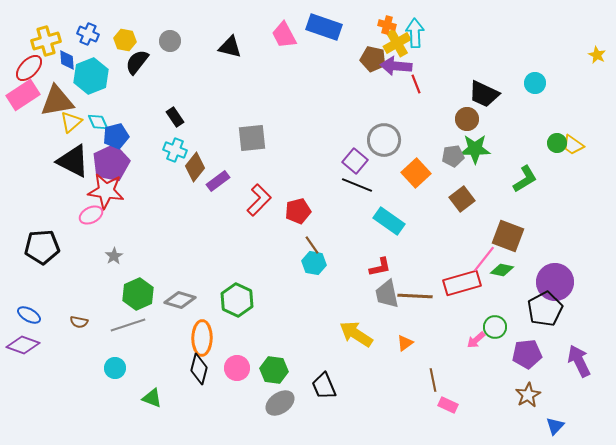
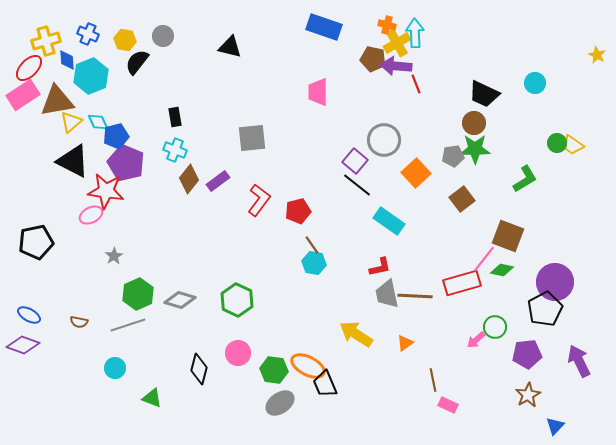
pink trapezoid at (284, 35): moved 34 px right, 57 px down; rotated 28 degrees clockwise
gray circle at (170, 41): moved 7 px left, 5 px up
black rectangle at (175, 117): rotated 24 degrees clockwise
brown circle at (467, 119): moved 7 px right, 4 px down
purple pentagon at (111, 163): moved 15 px right; rotated 24 degrees counterclockwise
brown diamond at (195, 167): moved 6 px left, 12 px down
black line at (357, 185): rotated 16 degrees clockwise
red L-shape at (259, 200): rotated 8 degrees counterclockwise
black pentagon at (42, 247): moved 6 px left, 5 px up; rotated 8 degrees counterclockwise
orange ellipse at (202, 338): moved 106 px right, 28 px down; rotated 64 degrees counterclockwise
pink circle at (237, 368): moved 1 px right, 15 px up
black trapezoid at (324, 386): moved 1 px right, 2 px up
